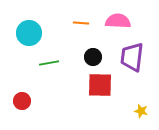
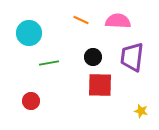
orange line: moved 3 px up; rotated 21 degrees clockwise
red circle: moved 9 px right
